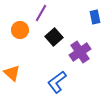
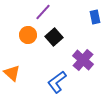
purple line: moved 2 px right, 1 px up; rotated 12 degrees clockwise
orange circle: moved 8 px right, 5 px down
purple cross: moved 3 px right, 8 px down; rotated 15 degrees counterclockwise
